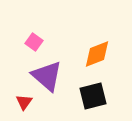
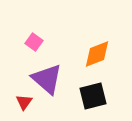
purple triangle: moved 3 px down
